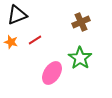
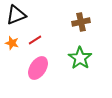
black triangle: moved 1 px left
brown cross: rotated 12 degrees clockwise
orange star: moved 1 px right, 1 px down
pink ellipse: moved 14 px left, 5 px up
